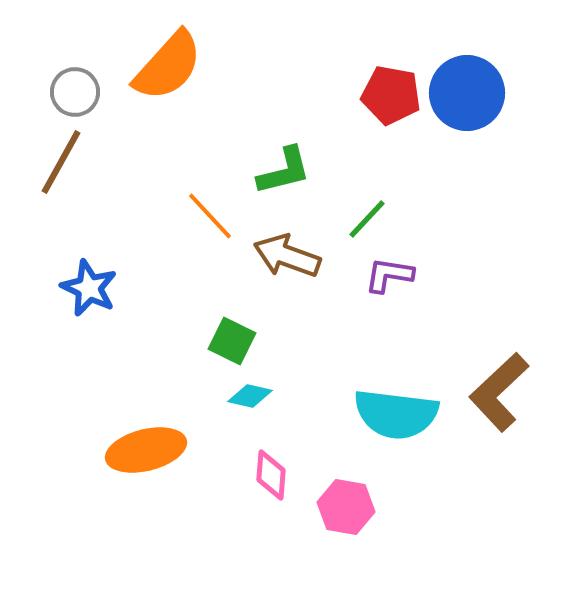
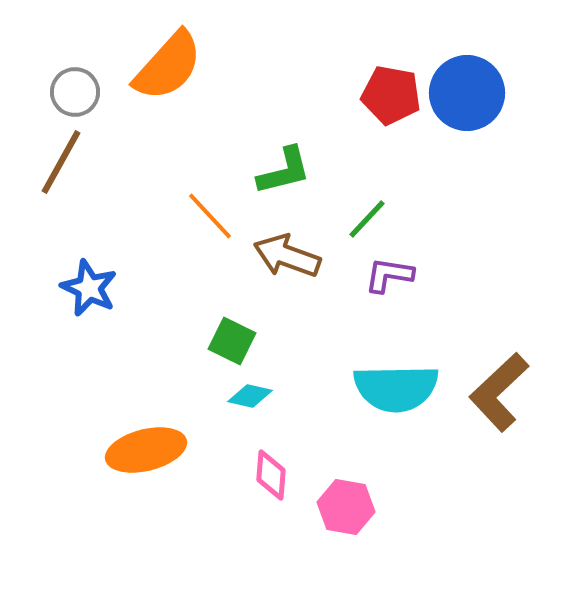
cyan semicircle: moved 26 px up; rotated 8 degrees counterclockwise
